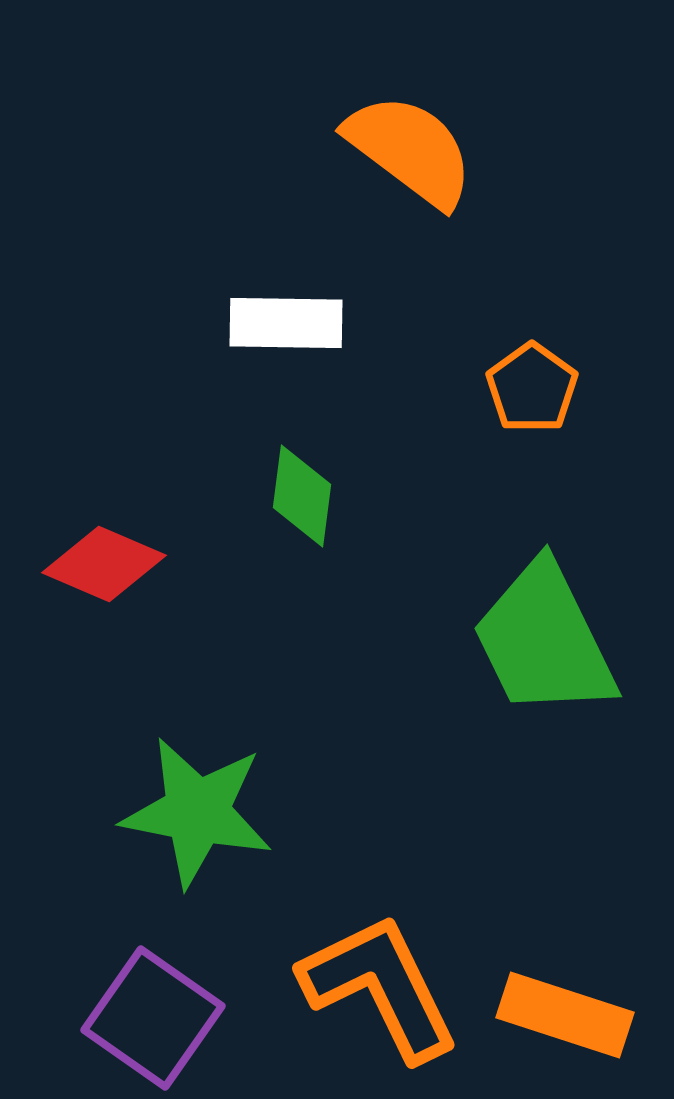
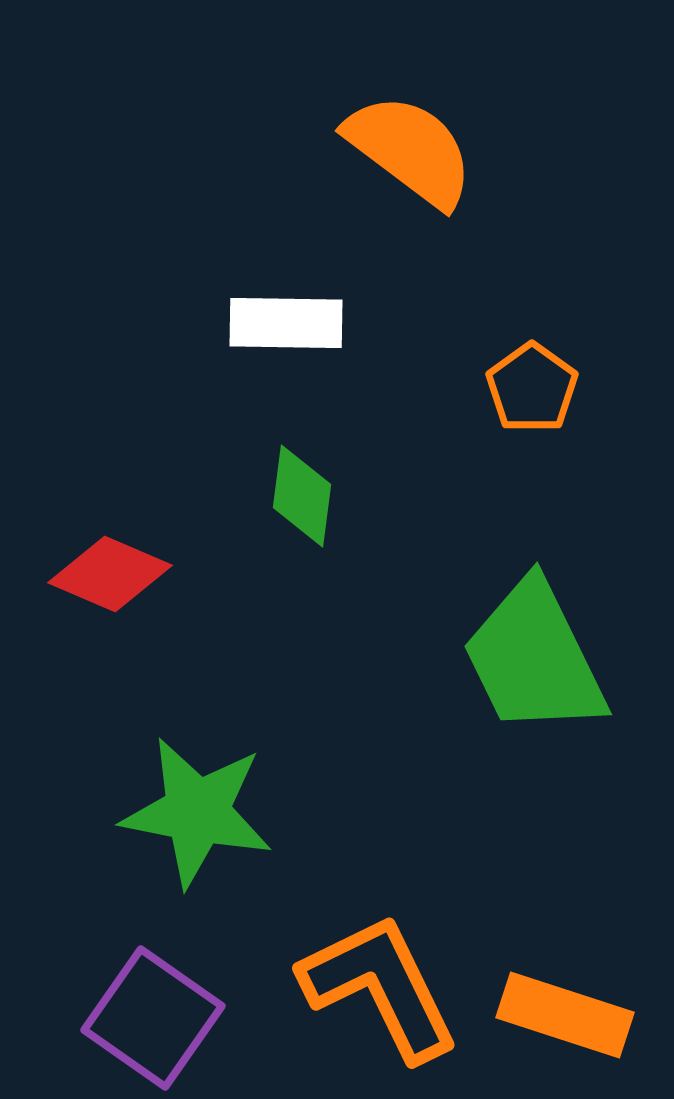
red diamond: moved 6 px right, 10 px down
green trapezoid: moved 10 px left, 18 px down
